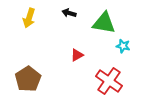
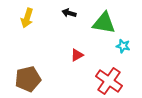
yellow arrow: moved 2 px left
brown pentagon: rotated 20 degrees clockwise
